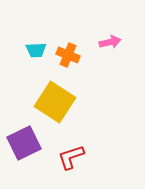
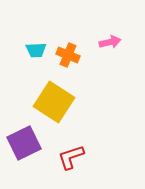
yellow square: moved 1 px left
